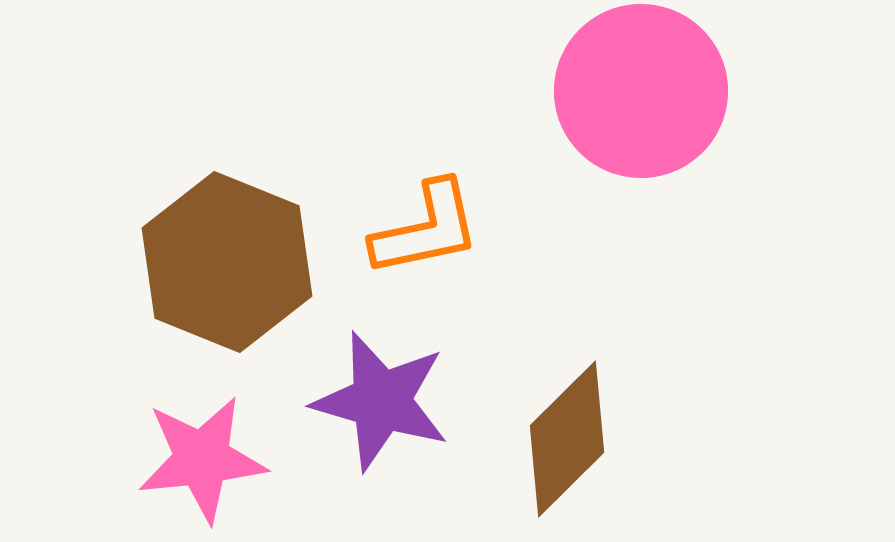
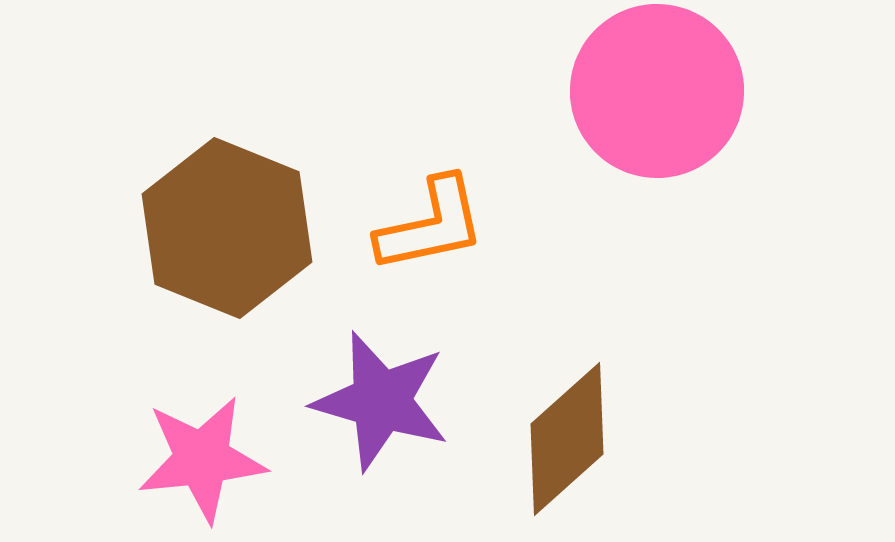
pink circle: moved 16 px right
orange L-shape: moved 5 px right, 4 px up
brown hexagon: moved 34 px up
brown diamond: rotated 3 degrees clockwise
